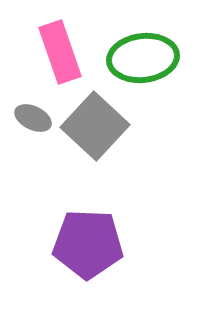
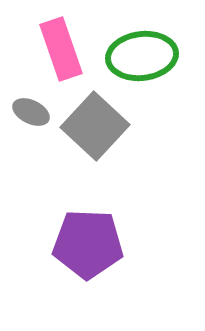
pink rectangle: moved 1 px right, 3 px up
green ellipse: moved 1 px left, 2 px up
gray ellipse: moved 2 px left, 6 px up
